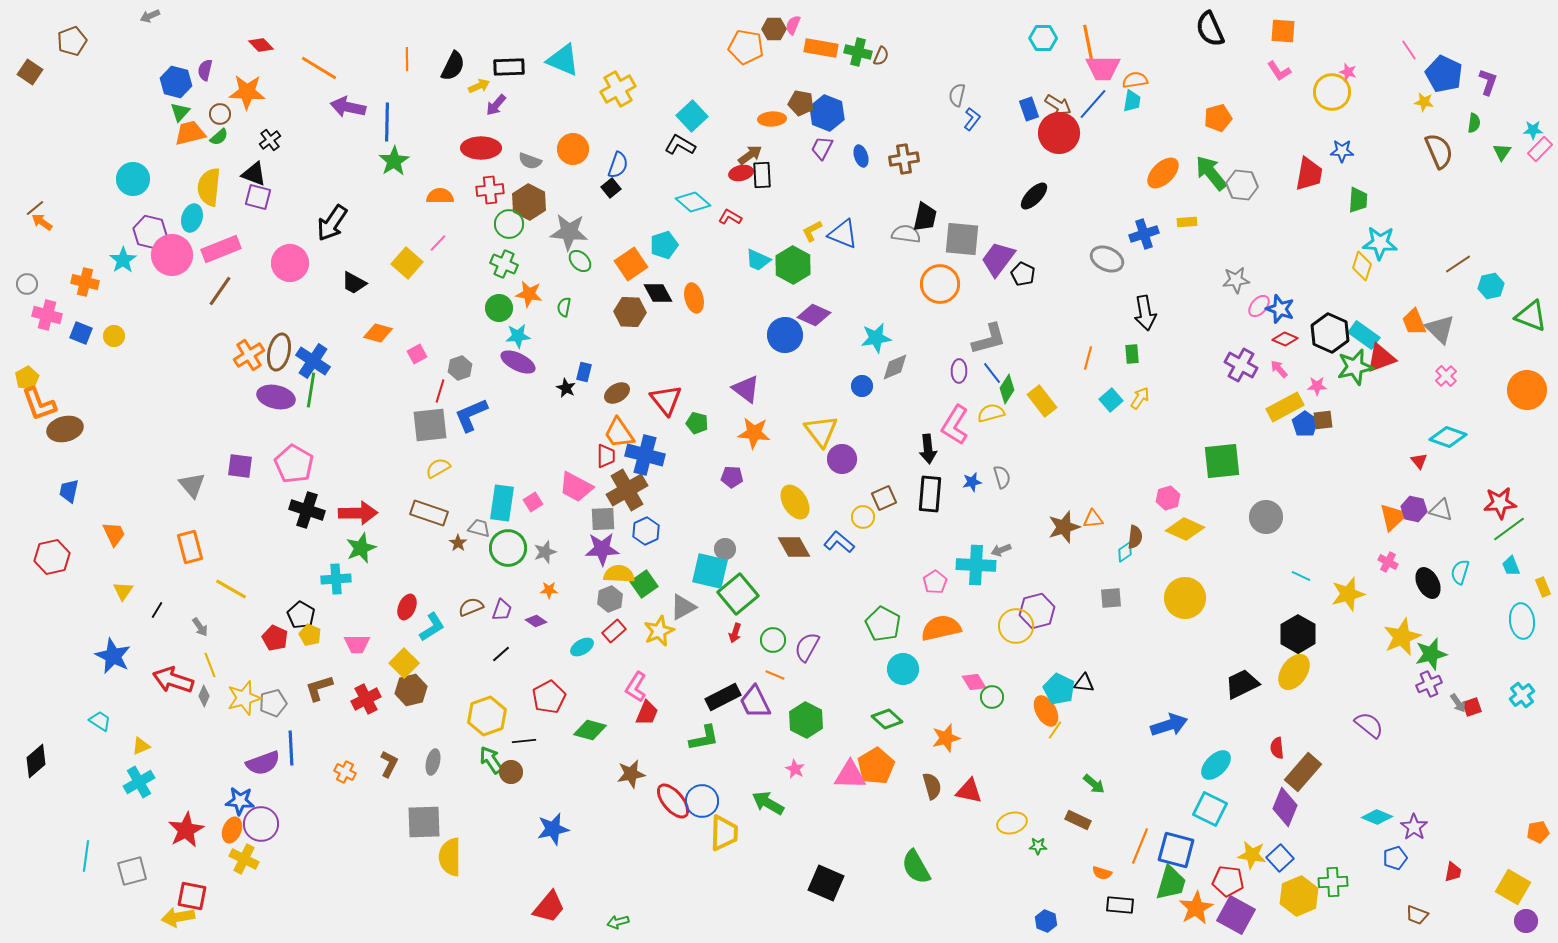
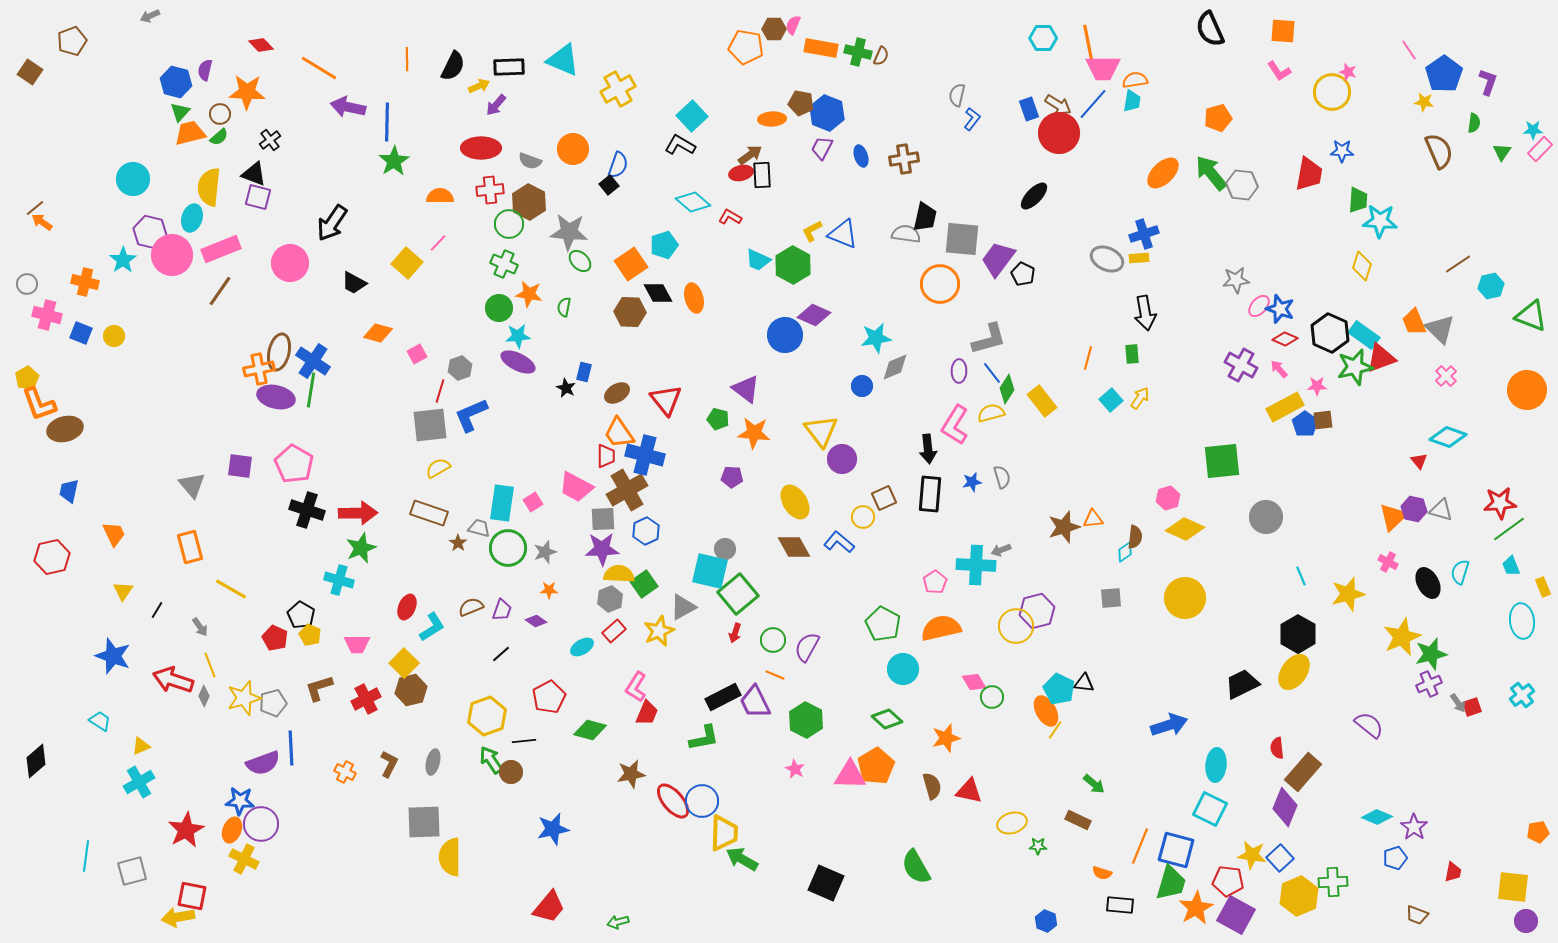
blue pentagon at (1444, 74): rotated 12 degrees clockwise
black square at (611, 188): moved 2 px left, 3 px up
yellow rectangle at (1187, 222): moved 48 px left, 36 px down
cyan star at (1380, 243): moved 22 px up
orange cross at (249, 355): moved 10 px right, 14 px down; rotated 20 degrees clockwise
green pentagon at (697, 423): moved 21 px right, 4 px up
cyan line at (1301, 576): rotated 42 degrees clockwise
cyan cross at (336, 579): moved 3 px right, 1 px down; rotated 20 degrees clockwise
blue star at (113, 656): rotated 6 degrees counterclockwise
cyan ellipse at (1216, 765): rotated 40 degrees counterclockwise
green arrow at (768, 803): moved 26 px left, 56 px down
yellow square at (1513, 887): rotated 24 degrees counterclockwise
